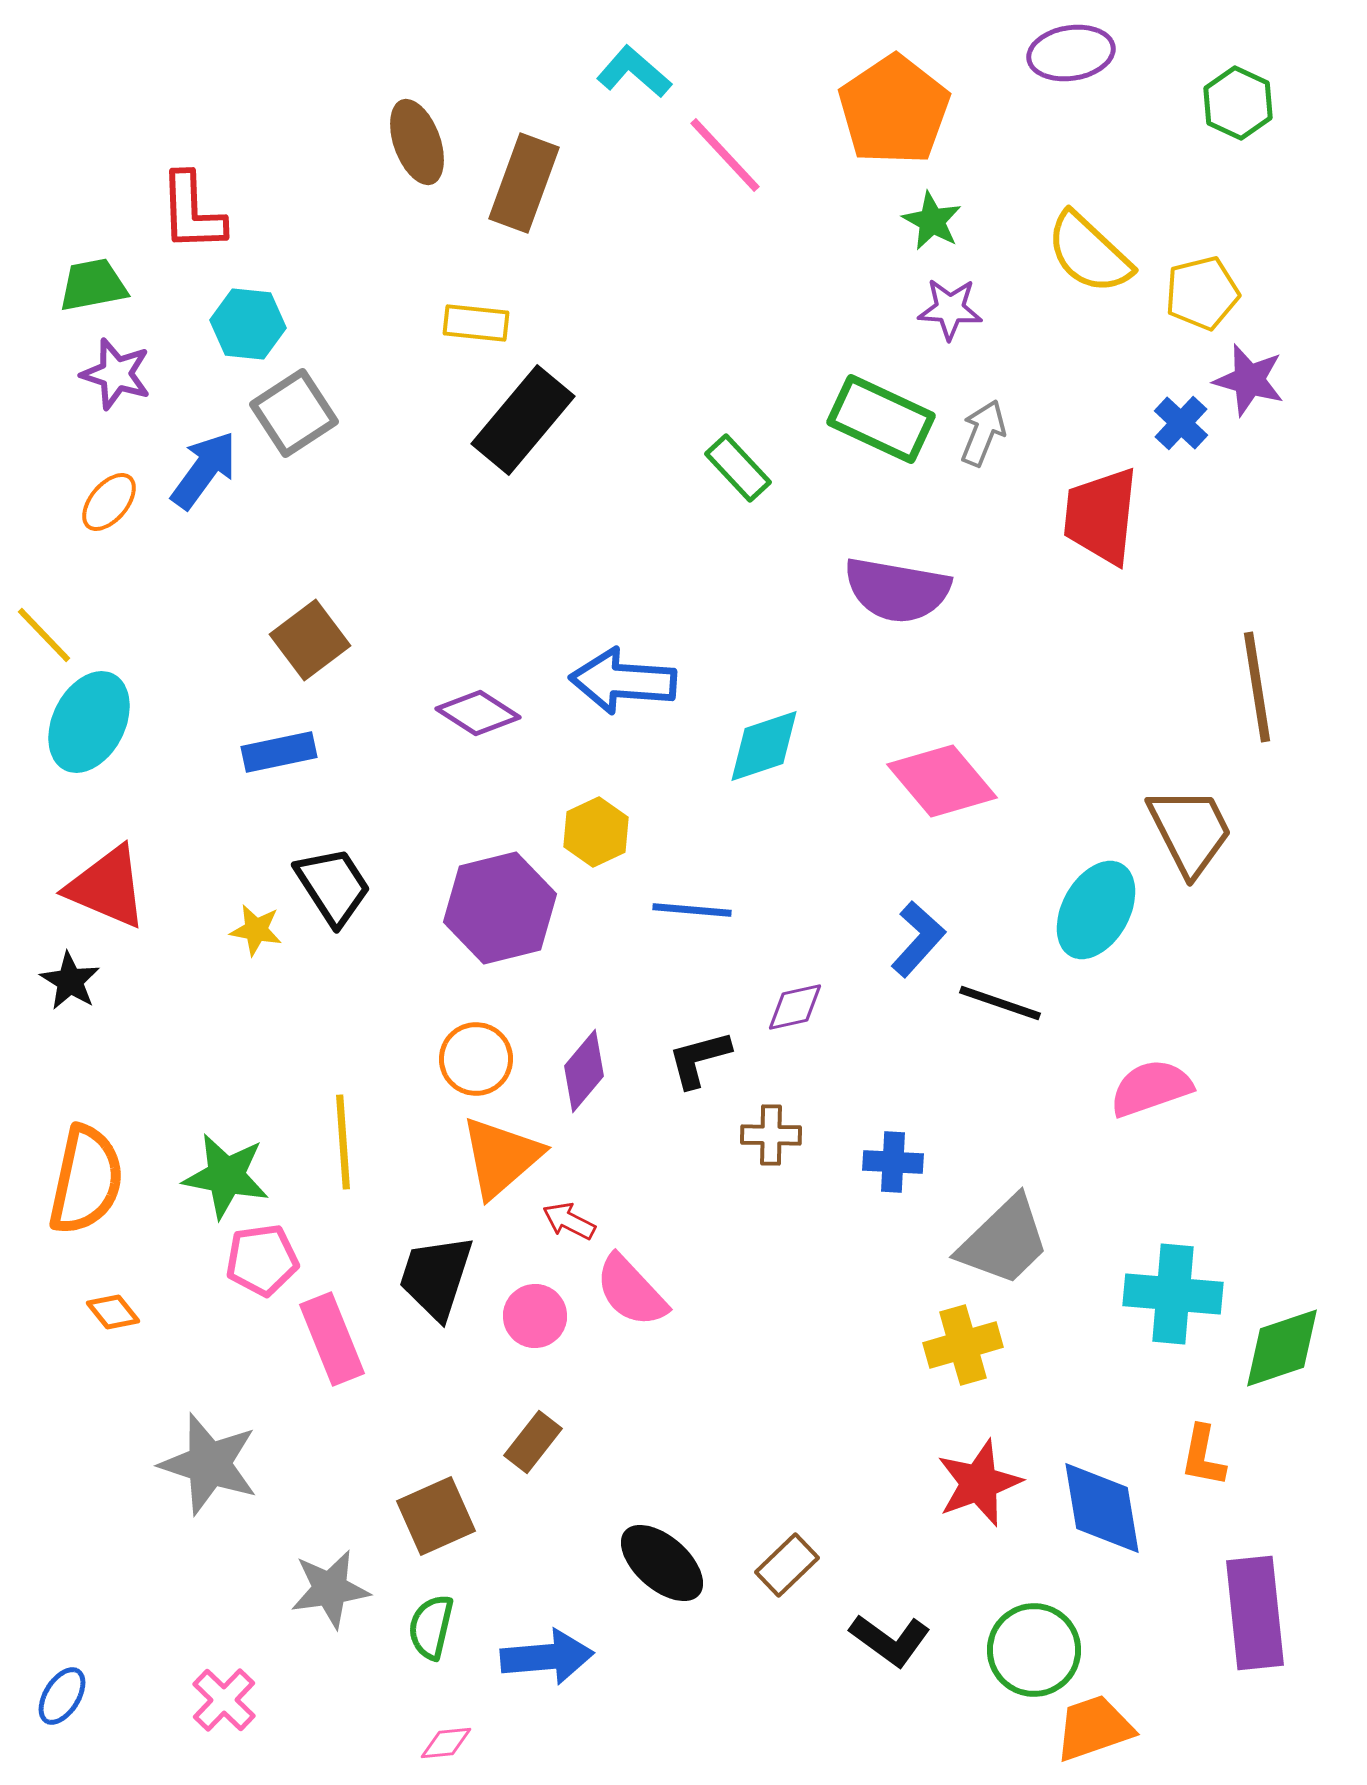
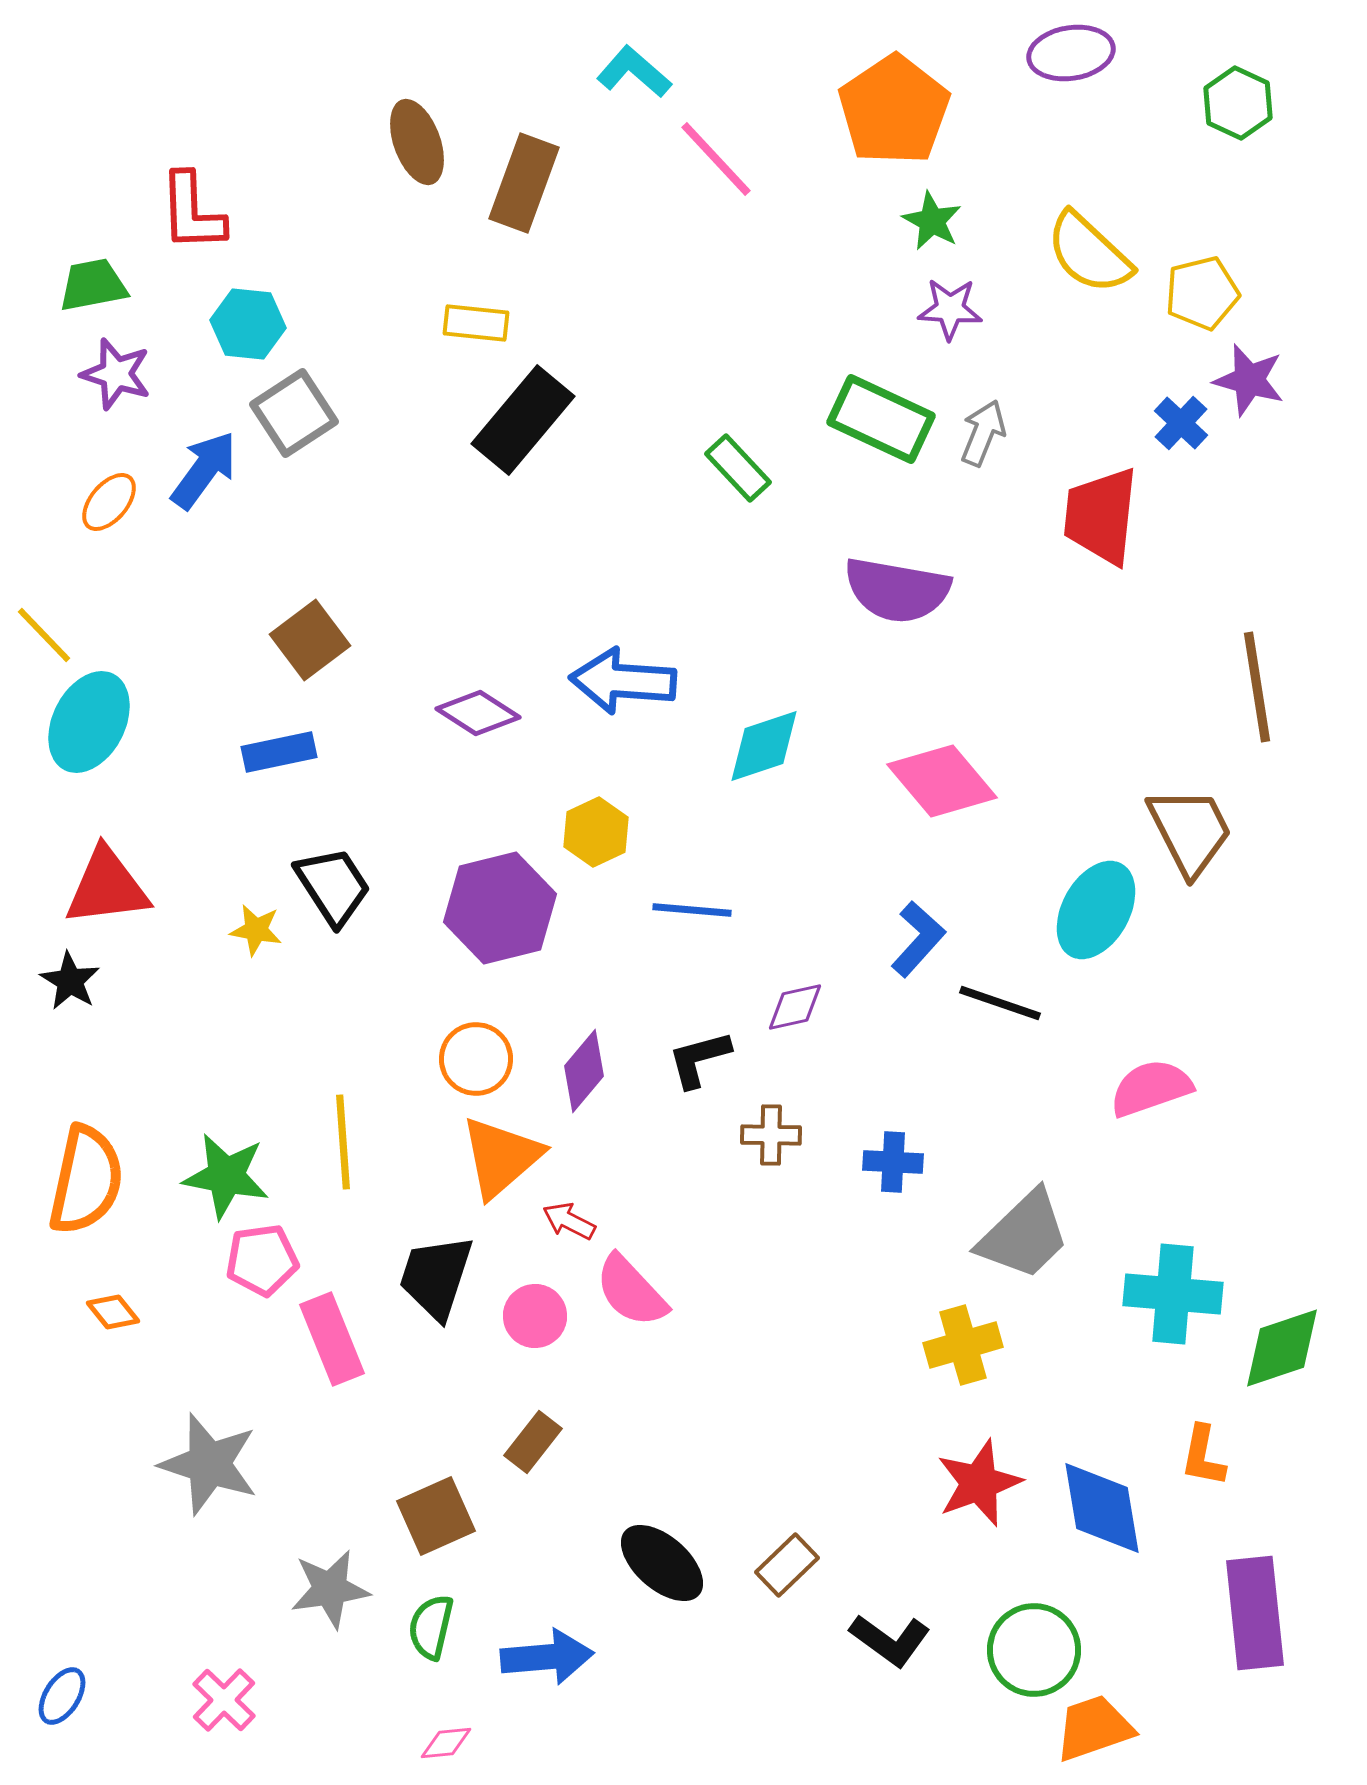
pink line at (725, 155): moved 9 px left, 4 px down
red triangle at (107, 887): rotated 30 degrees counterclockwise
gray trapezoid at (1004, 1241): moved 20 px right, 6 px up
